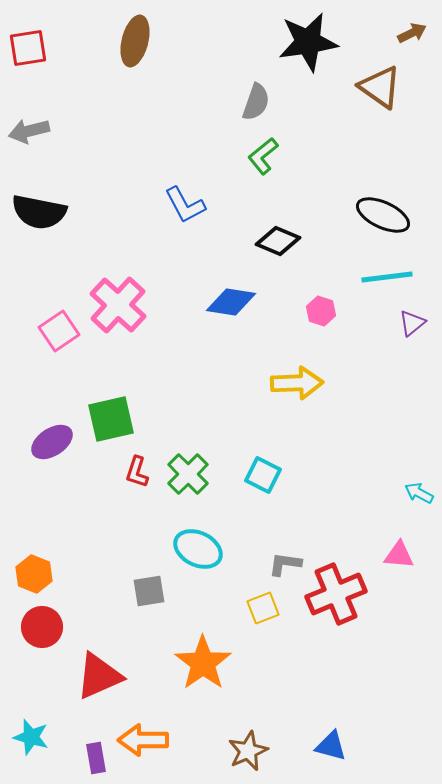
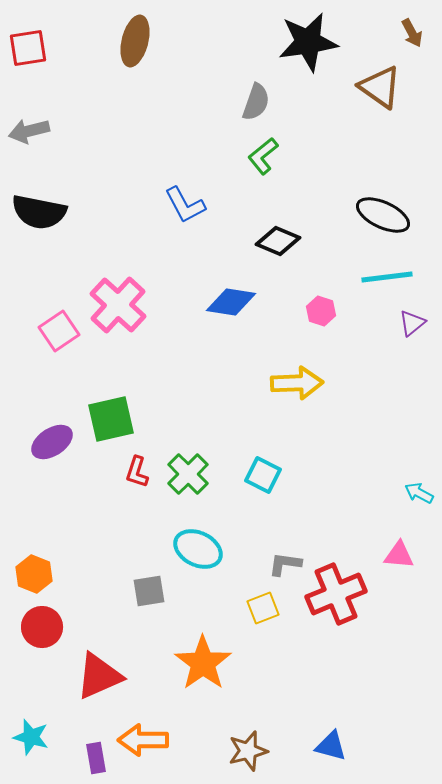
brown arrow: rotated 88 degrees clockwise
brown star: rotated 9 degrees clockwise
